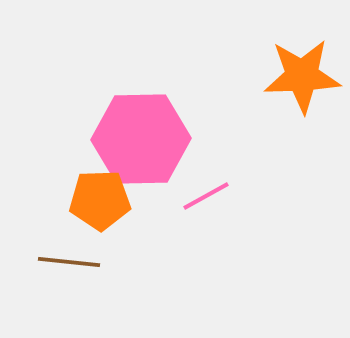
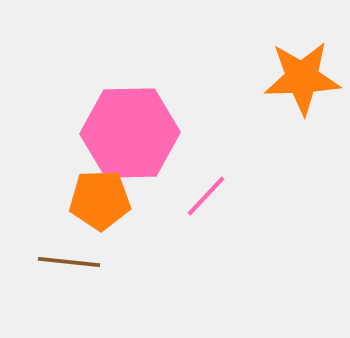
orange star: moved 2 px down
pink hexagon: moved 11 px left, 6 px up
pink line: rotated 18 degrees counterclockwise
